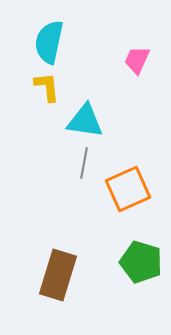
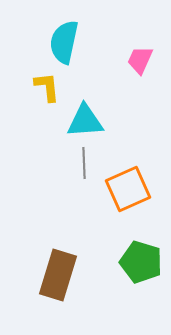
cyan semicircle: moved 15 px right
pink trapezoid: moved 3 px right
cyan triangle: rotated 12 degrees counterclockwise
gray line: rotated 12 degrees counterclockwise
